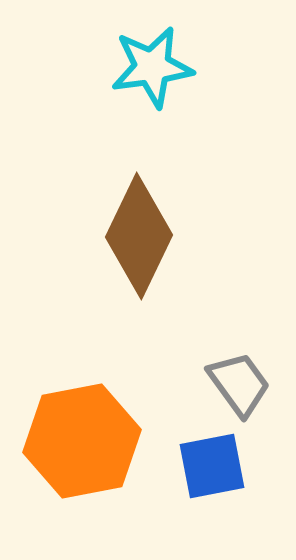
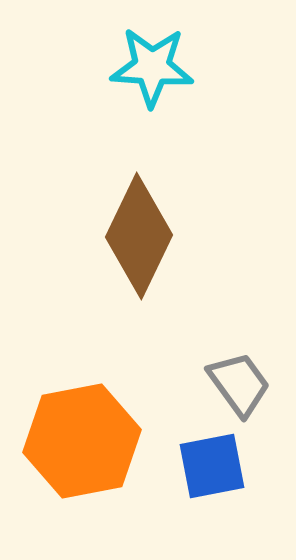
cyan star: rotated 12 degrees clockwise
